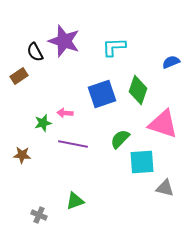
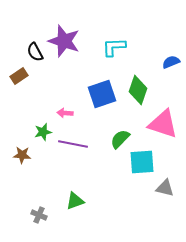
green star: moved 9 px down
